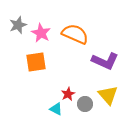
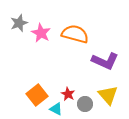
gray star: moved 1 px right, 2 px up
orange semicircle: rotated 8 degrees counterclockwise
orange square: moved 1 px right, 33 px down; rotated 30 degrees counterclockwise
red star: rotated 16 degrees counterclockwise
